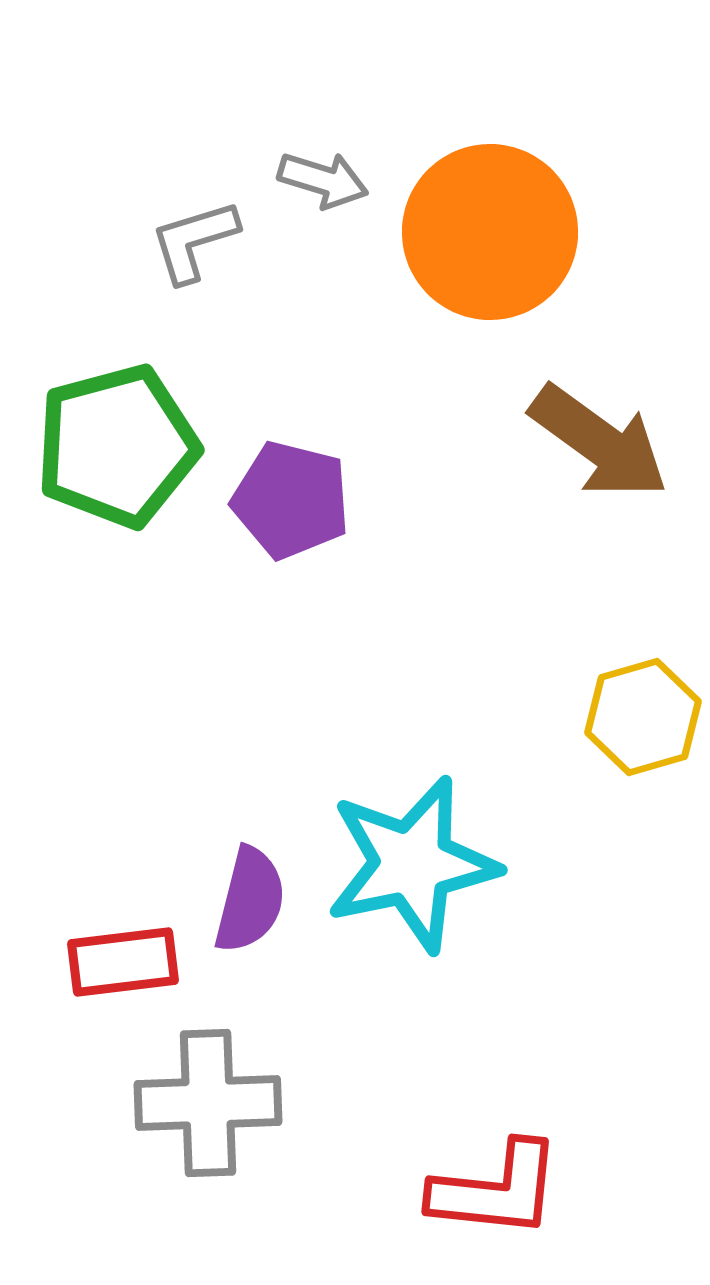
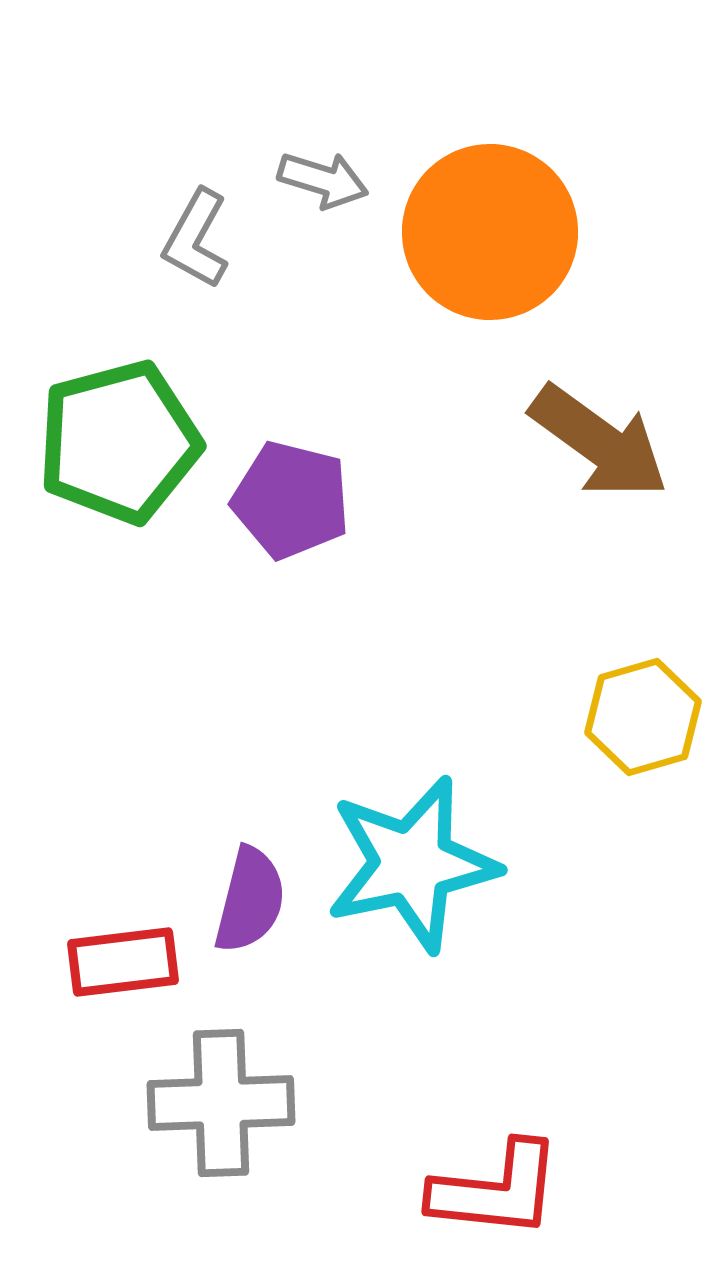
gray L-shape: moved 2 px right, 2 px up; rotated 44 degrees counterclockwise
green pentagon: moved 2 px right, 4 px up
gray cross: moved 13 px right
